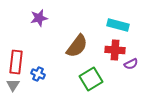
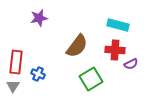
gray triangle: moved 1 px down
